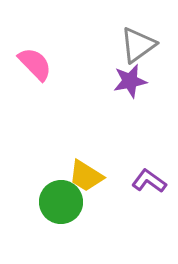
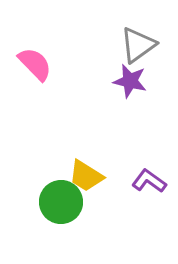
purple star: rotated 24 degrees clockwise
